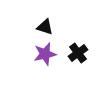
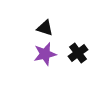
black triangle: moved 1 px down
